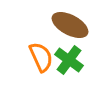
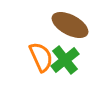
green cross: moved 4 px left; rotated 16 degrees clockwise
